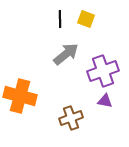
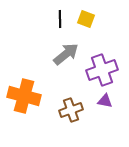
purple cross: moved 1 px left, 1 px up
orange cross: moved 4 px right
brown cross: moved 8 px up
